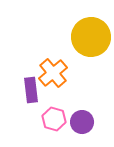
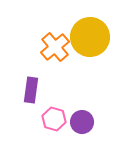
yellow circle: moved 1 px left
orange cross: moved 2 px right, 26 px up
purple rectangle: rotated 15 degrees clockwise
